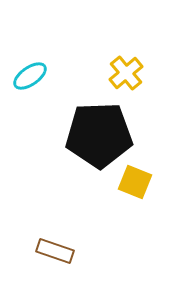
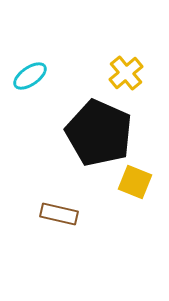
black pentagon: moved 2 px up; rotated 26 degrees clockwise
brown rectangle: moved 4 px right, 37 px up; rotated 6 degrees counterclockwise
